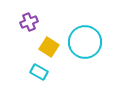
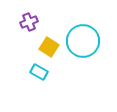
cyan circle: moved 2 px left, 1 px up
